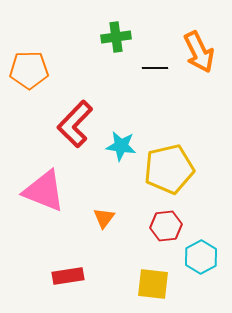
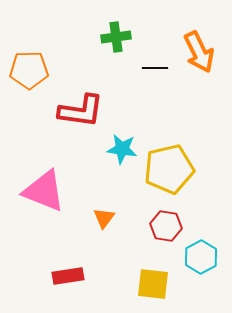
red L-shape: moved 6 px right, 13 px up; rotated 126 degrees counterclockwise
cyan star: moved 1 px right, 3 px down
red hexagon: rotated 16 degrees clockwise
